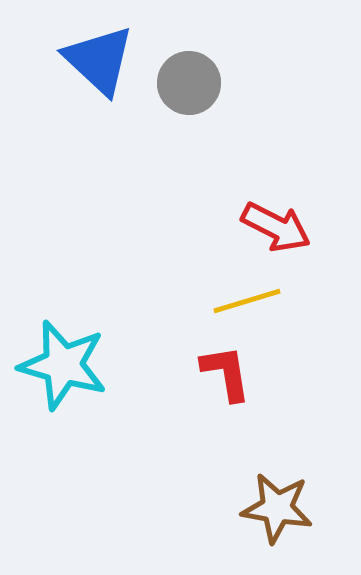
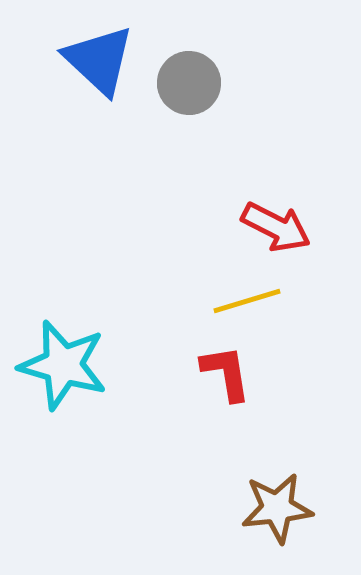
brown star: rotated 16 degrees counterclockwise
